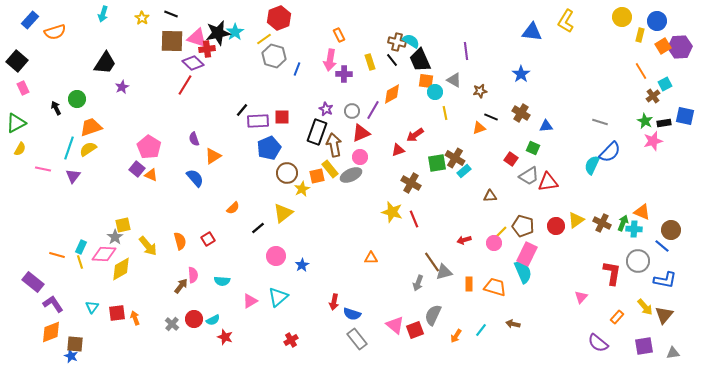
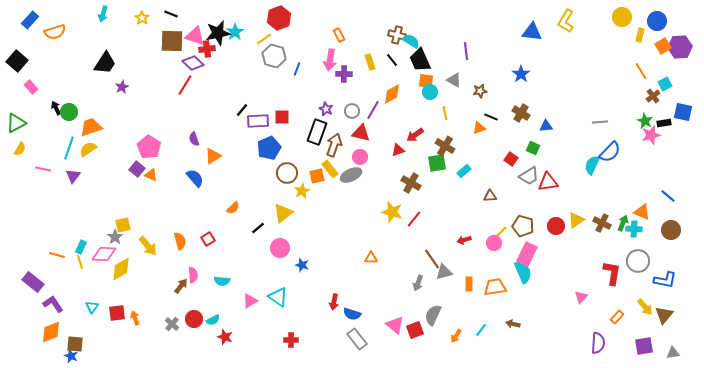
pink triangle at (197, 38): moved 2 px left, 2 px up
brown cross at (397, 42): moved 7 px up
pink rectangle at (23, 88): moved 8 px right, 1 px up; rotated 16 degrees counterclockwise
cyan circle at (435, 92): moved 5 px left
green circle at (77, 99): moved 8 px left, 13 px down
blue square at (685, 116): moved 2 px left, 4 px up
gray line at (600, 122): rotated 21 degrees counterclockwise
red triangle at (361, 133): rotated 36 degrees clockwise
pink star at (653, 141): moved 2 px left, 6 px up
brown arrow at (334, 145): rotated 30 degrees clockwise
brown cross at (455, 158): moved 10 px left, 12 px up
yellow star at (302, 189): moved 2 px down
red line at (414, 219): rotated 60 degrees clockwise
blue line at (662, 246): moved 6 px right, 50 px up
pink circle at (276, 256): moved 4 px right, 8 px up
brown line at (432, 262): moved 3 px up
blue star at (302, 265): rotated 24 degrees counterclockwise
orange trapezoid at (495, 287): rotated 25 degrees counterclockwise
cyan triangle at (278, 297): rotated 45 degrees counterclockwise
red cross at (291, 340): rotated 32 degrees clockwise
purple semicircle at (598, 343): rotated 125 degrees counterclockwise
